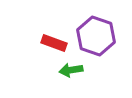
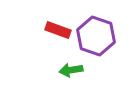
red rectangle: moved 4 px right, 13 px up
